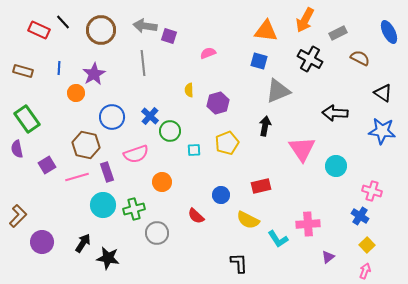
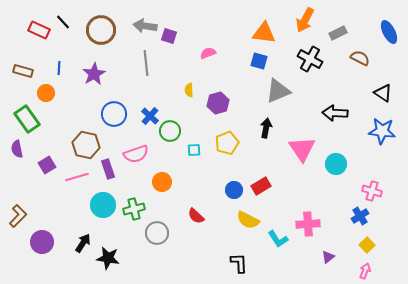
orange triangle at (266, 31): moved 2 px left, 2 px down
gray line at (143, 63): moved 3 px right
orange circle at (76, 93): moved 30 px left
blue circle at (112, 117): moved 2 px right, 3 px up
black arrow at (265, 126): moved 1 px right, 2 px down
cyan circle at (336, 166): moved 2 px up
purple rectangle at (107, 172): moved 1 px right, 3 px up
red rectangle at (261, 186): rotated 18 degrees counterclockwise
blue circle at (221, 195): moved 13 px right, 5 px up
blue cross at (360, 216): rotated 24 degrees clockwise
